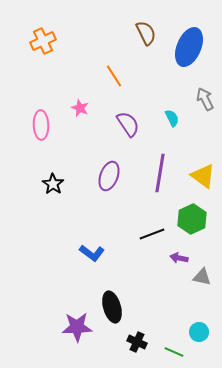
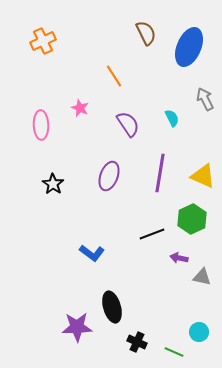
yellow triangle: rotated 12 degrees counterclockwise
